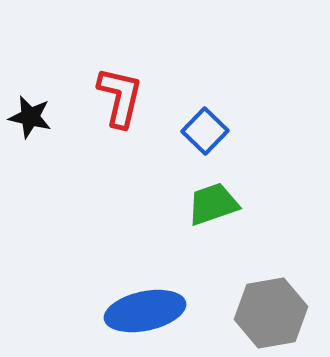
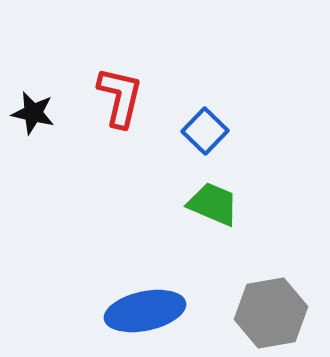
black star: moved 3 px right, 4 px up
green trapezoid: rotated 42 degrees clockwise
